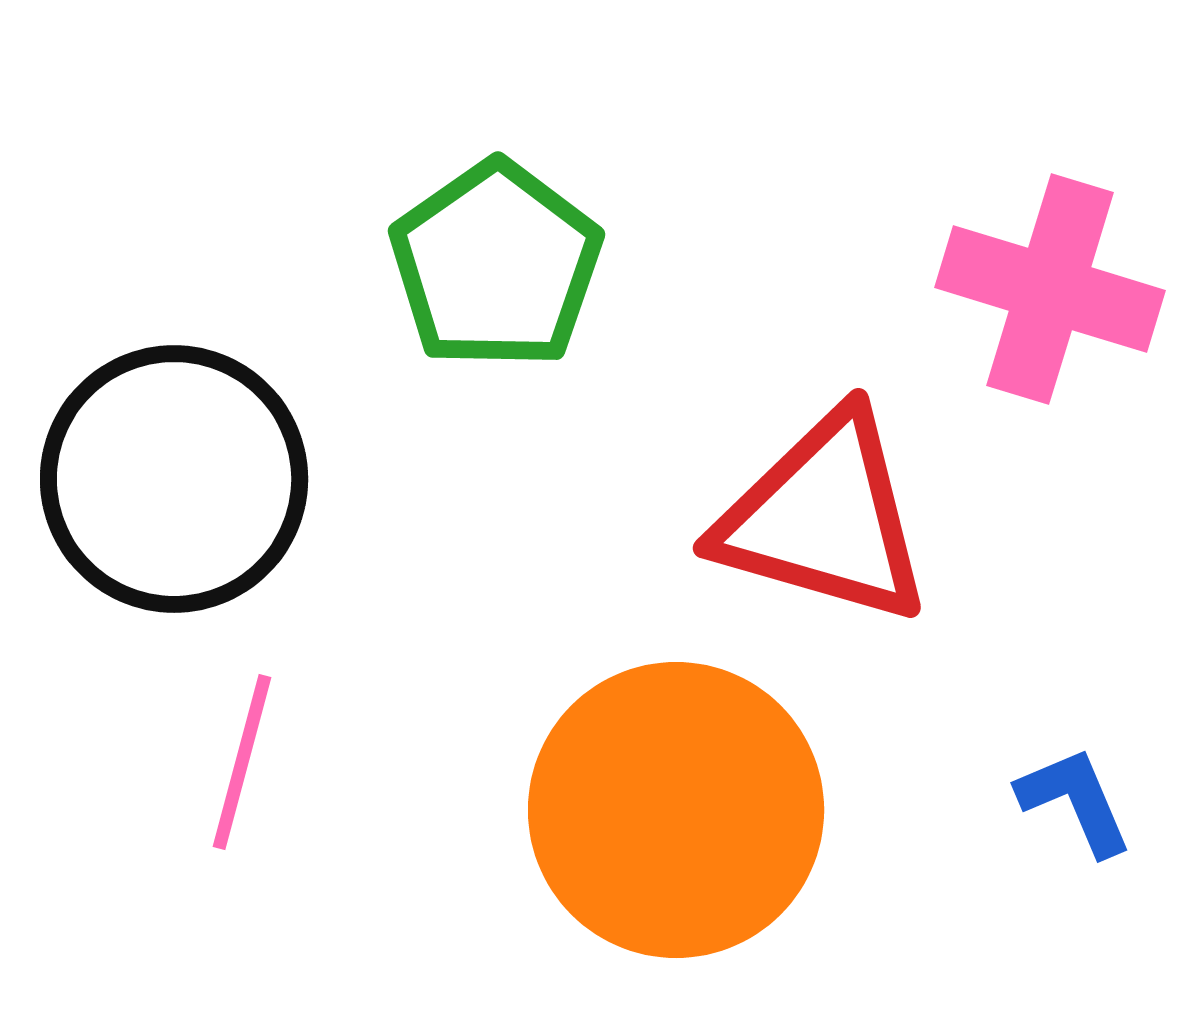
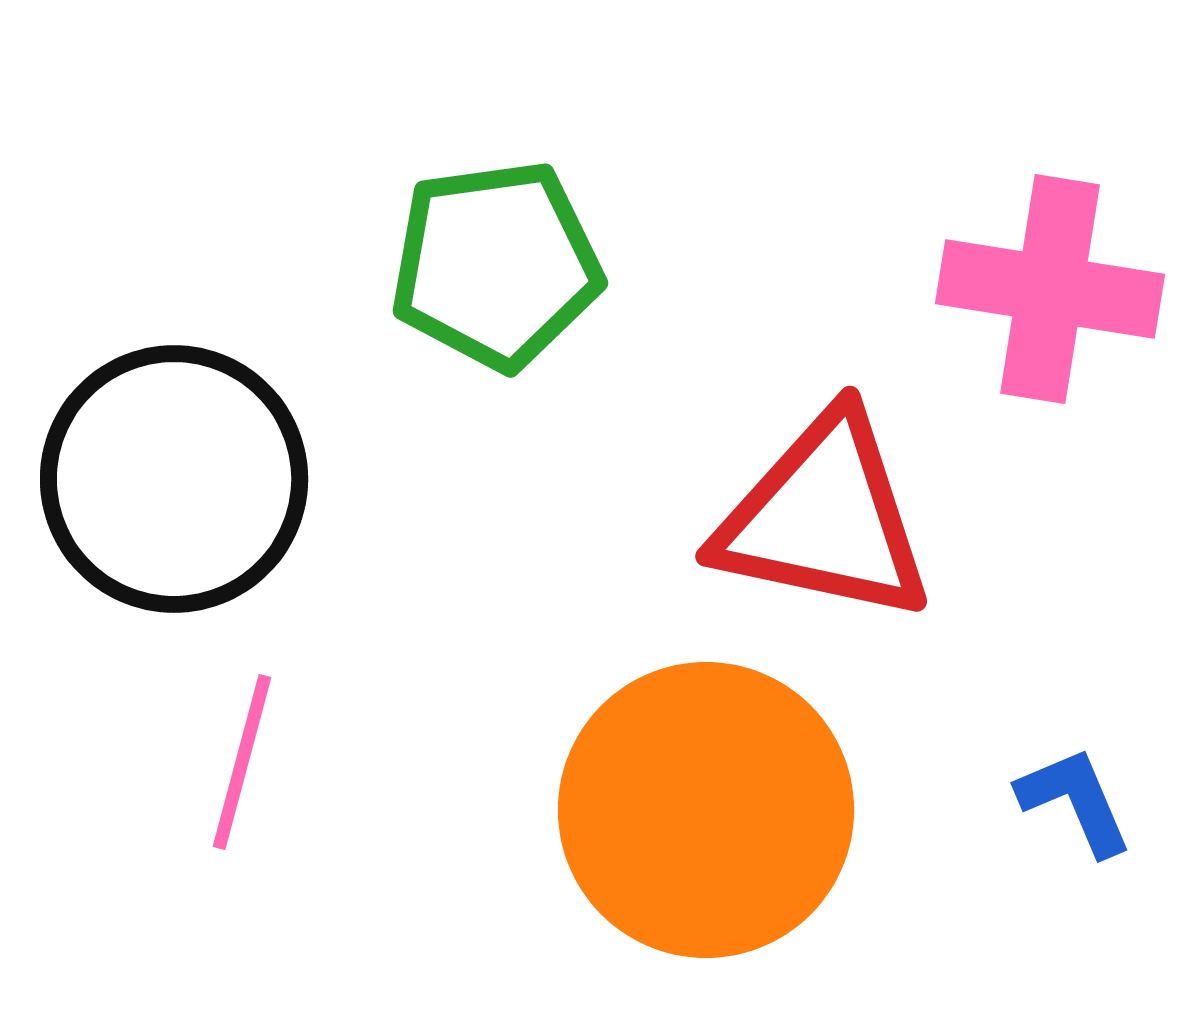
green pentagon: rotated 27 degrees clockwise
pink cross: rotated 8 degrees counterclockwise
red triangle: rotated 4 degrees counterclockwise
orange circle: moved 30 px right
